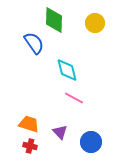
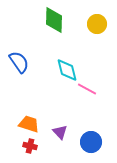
yellow circle: moved 2 px right, 1 px down
blue semicircle: moved 15 px left, 19 px down
pink line: moved 13 px right, 9 px up
